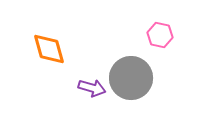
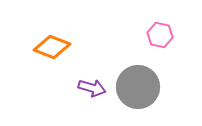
orange diamond: moved 3 px right, 2 px up; rotated 54 degrees counterclockwise
gray circle: moved 7 px right, 9 px down
